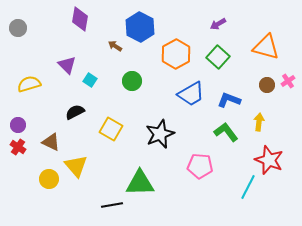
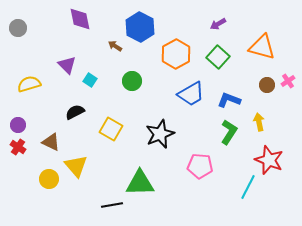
purple diamond: rotated 20 degrees counterclockwise
orange triangle: moved 4 px left
yellow arrow: rotated 18 degrees counterclockwise
green L-shape: moved 3 px right; rotated 70 degrees clockwise
